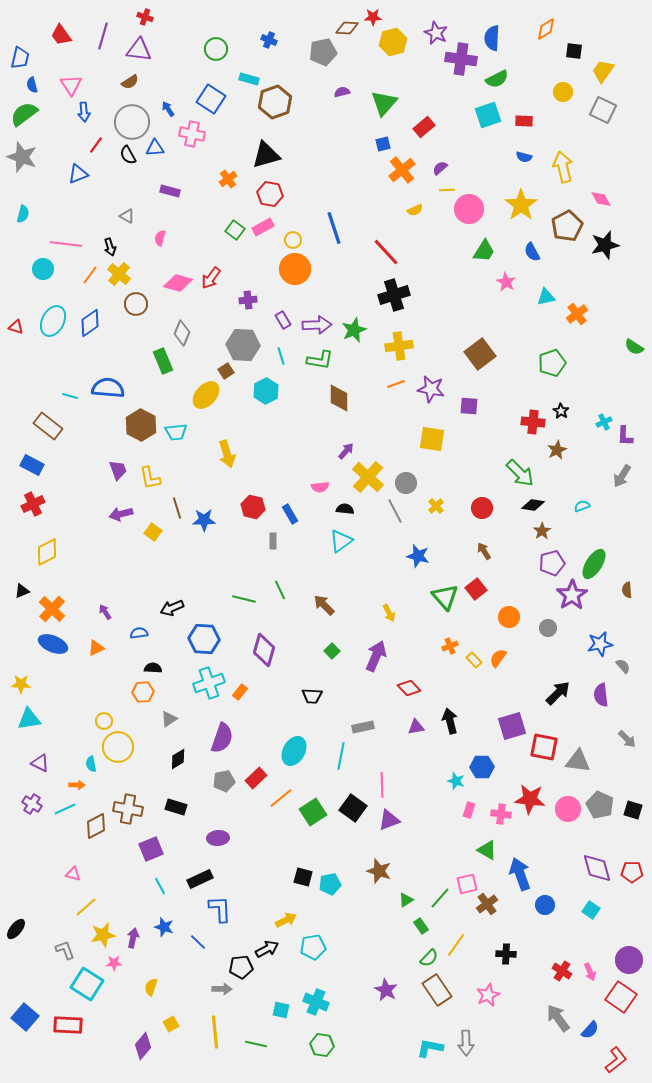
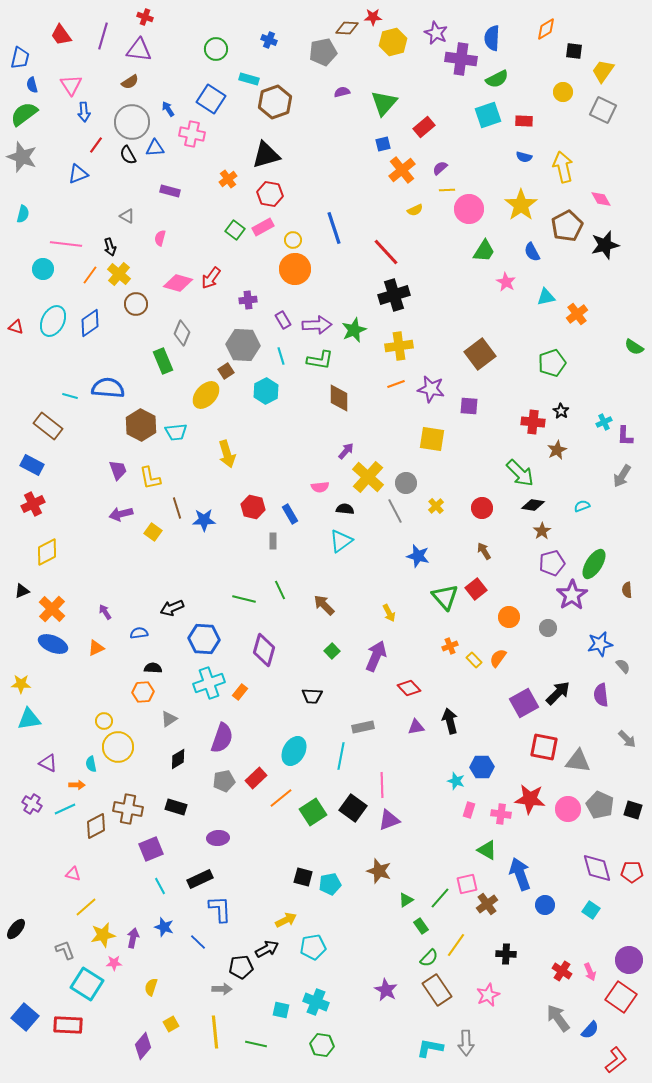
purple square at (512, 726): moved 12 px right, 23 px up; rotated 12 degrees counterclockwise
purple triangle at (40, 763): moved 8 px right
